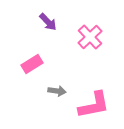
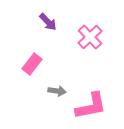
pink rectangle: rotated 20 degrees counterclockwise
pink L-shape: moved 3 px left, 1 px down
